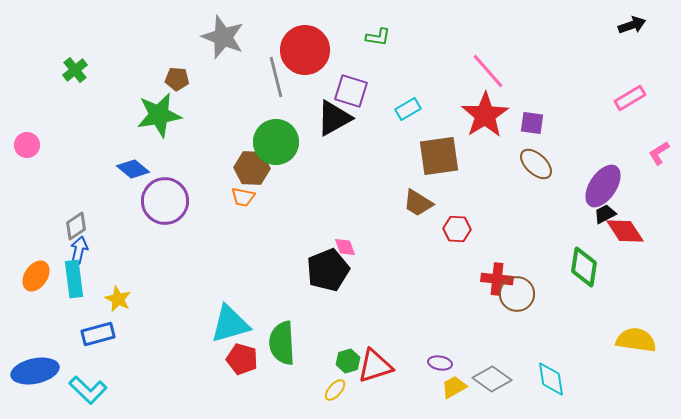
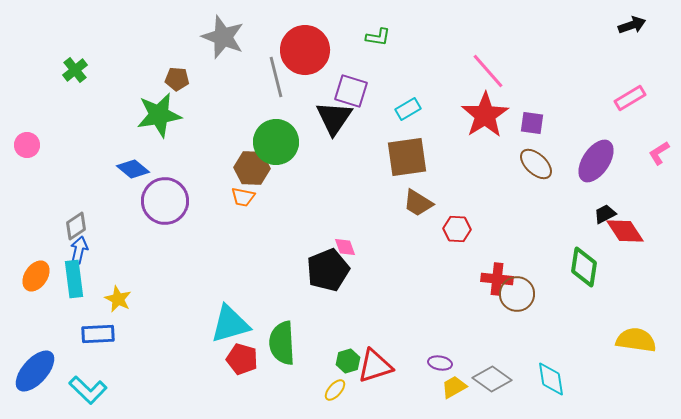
black triangle at (334, 118): rotated 27 degrees counterclockwise
brown square at (439, 156): moved 32 px left, 1 px down
purple ellipse at (603, 186): moved 7 px left, 25 px up
blue rectangle at (98, 334): rotated 12 degrees clockwise
blue ellipse at (35, 371): rotated 36 degrees counterclockwise
